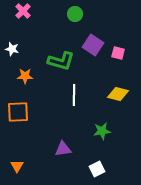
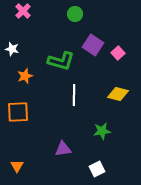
pink square: rotated 32 degrees clockwise
orange star: rotated 21 degrees counterclockwise
